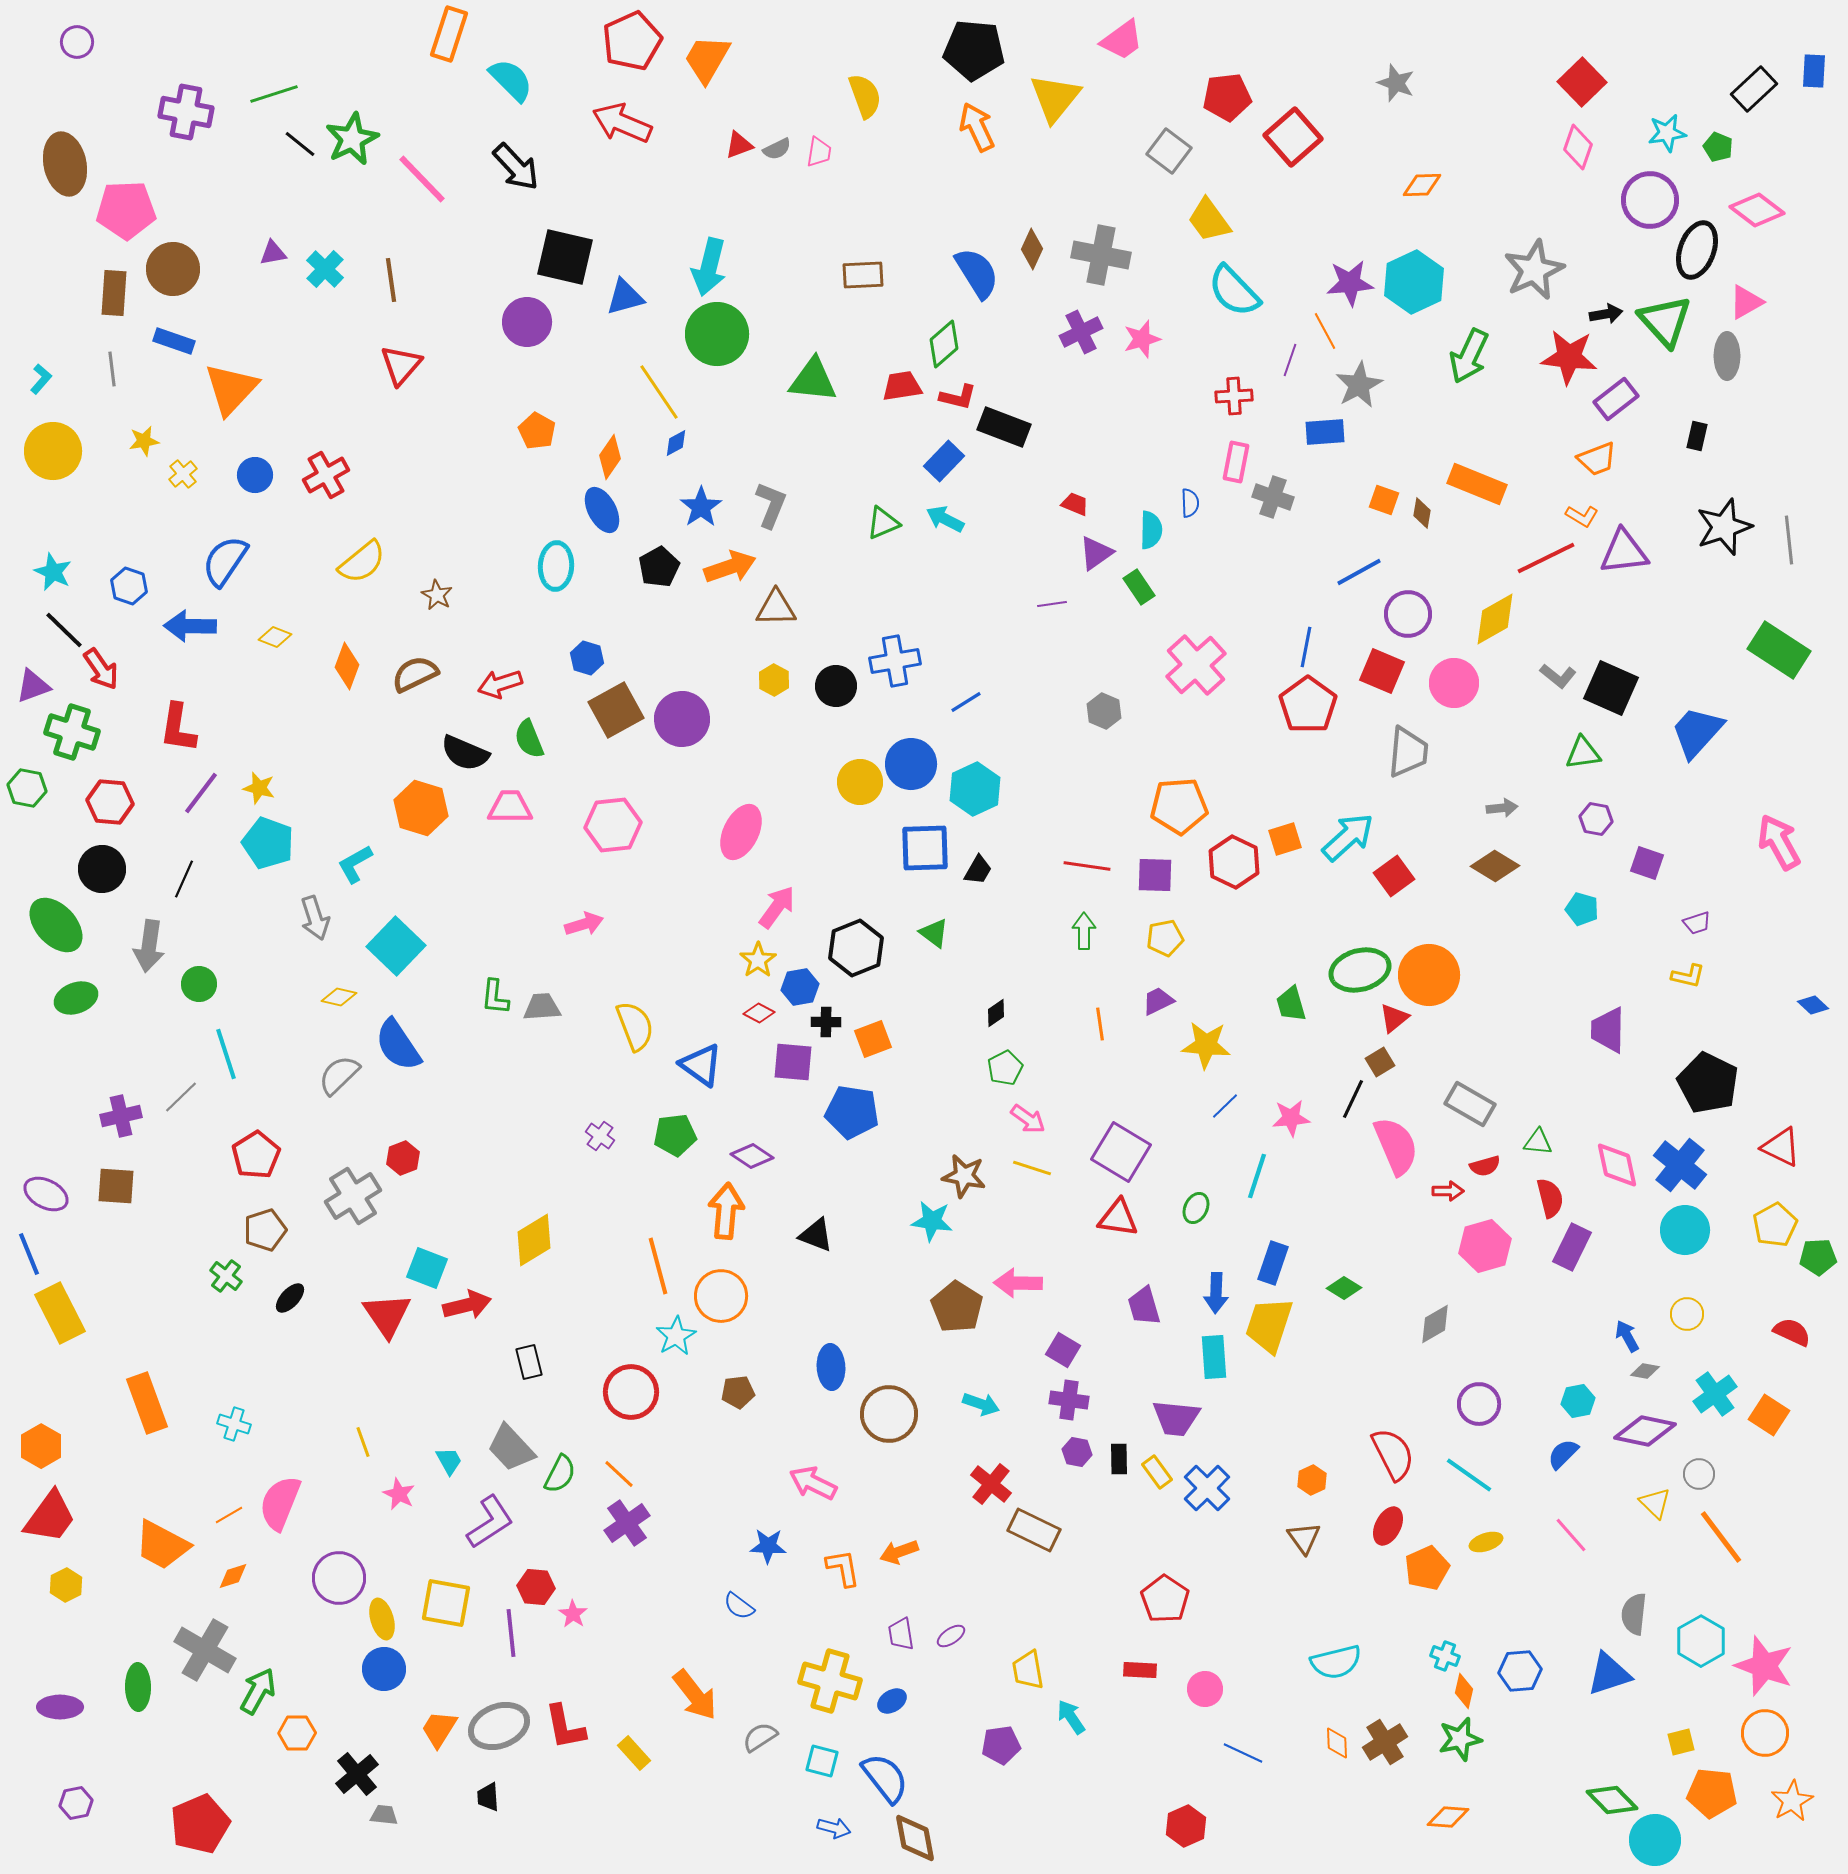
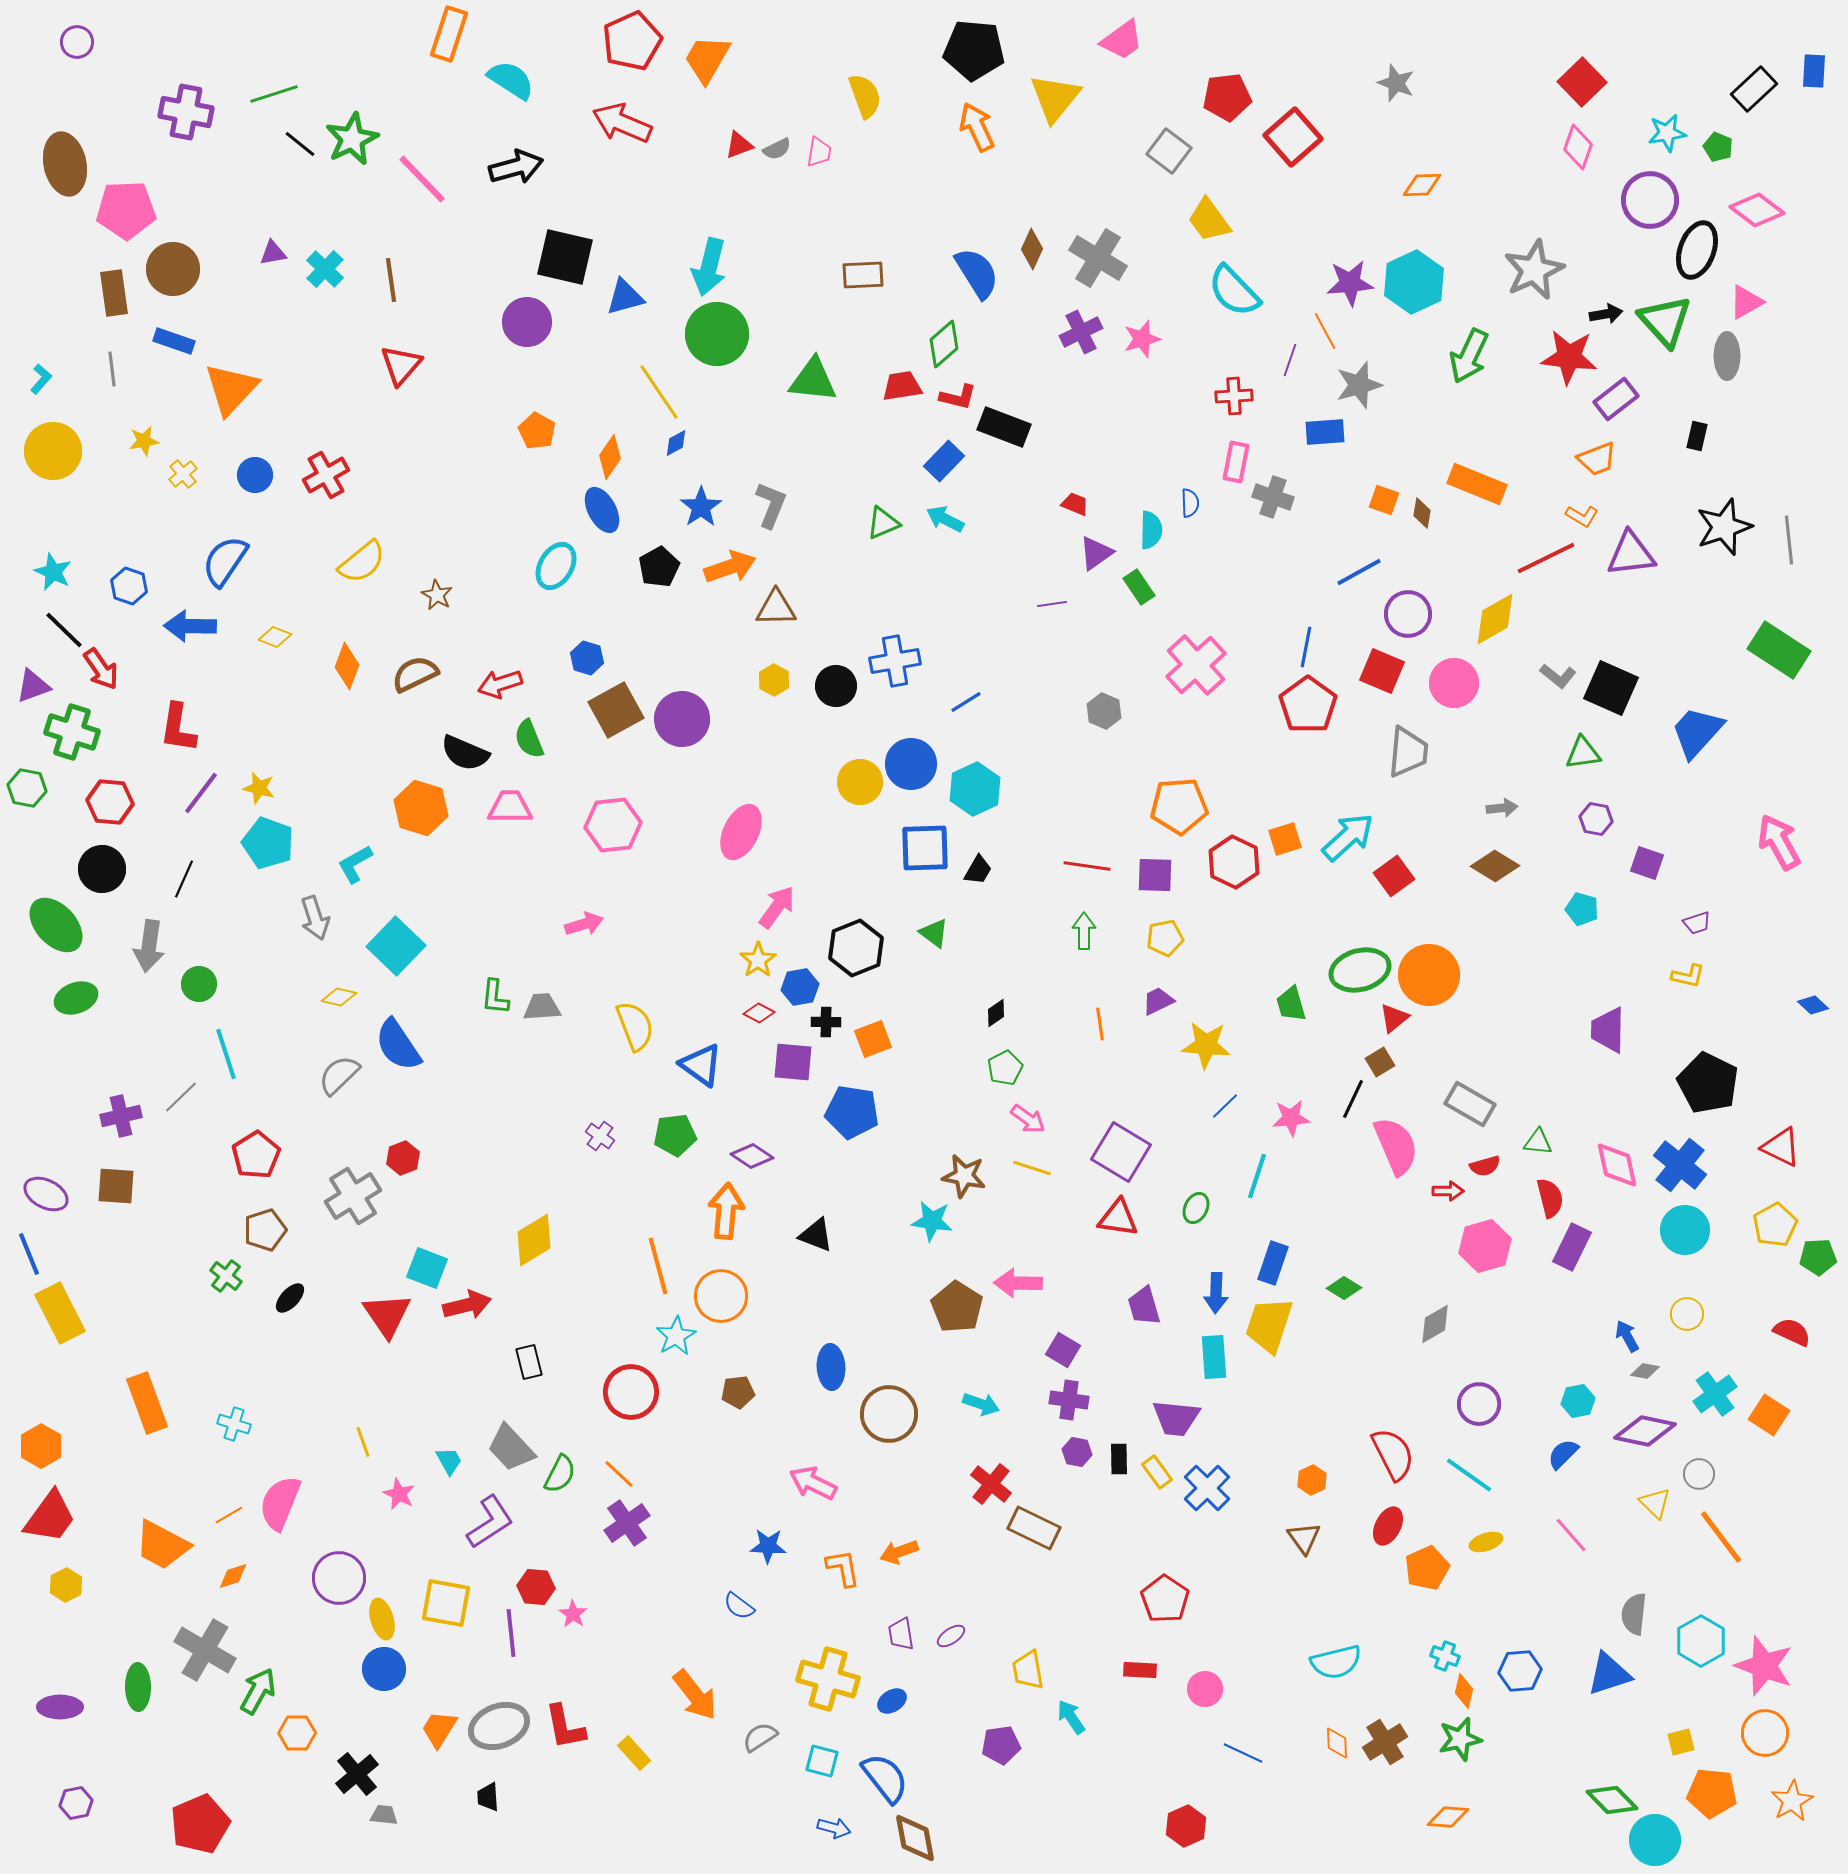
cyan semicircle at (511, 80): rotated 12 degrees counterclockwise
black arrow at (516, 167): rotated 62 degrees counterclockwise
gray cross at (1101, 255): moved 3 px left, 3 px down; rotated 20 degrees clockwise
brown rectangle at (114, 293): rotated 12 degrees counterclockwise
gray star at (1359, 385): rotated 12 degrees clockwise
purple triangle at (1624, 552): moved 7 px right, 2 px down
cyan ellipse at (556, 566): rotated 27 degrees clockwise
brown rectangle at (1034, 1530): moved 2 px up
yellow cross at (830, 1681): moved 2 px left, 2 px up
